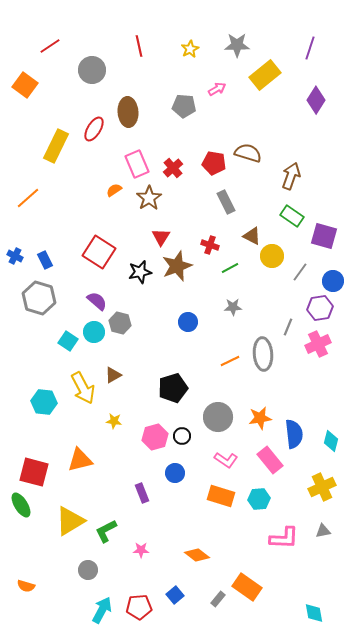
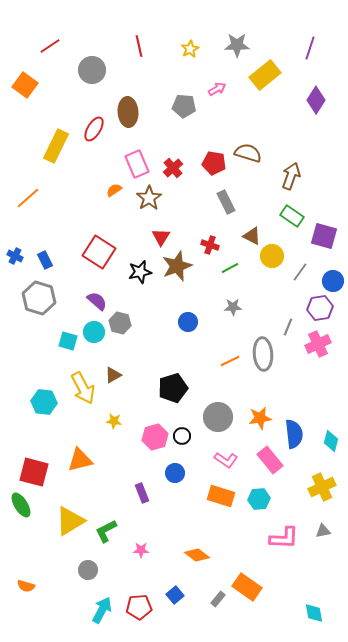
cyan square at (68, 341): rotated 18 degrees counterclockwise
